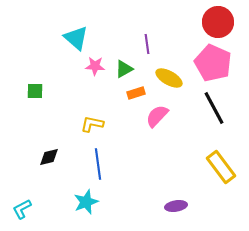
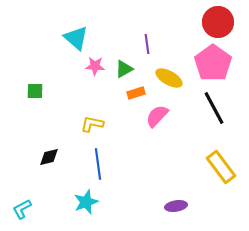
pink pentagon: rotated 12 degrees clockwise
